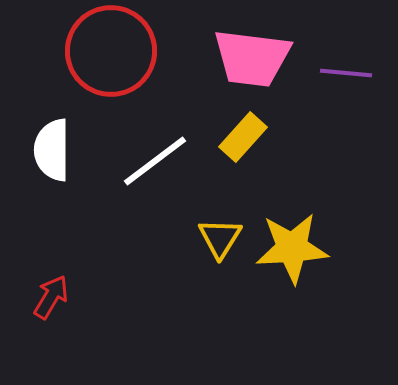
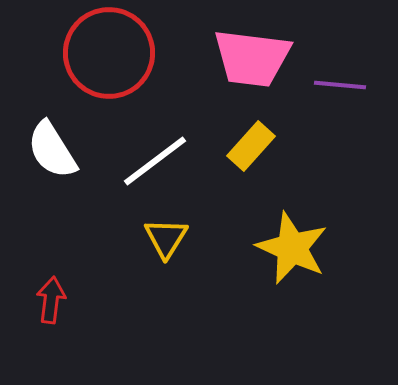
red circle: moved 2 px left, 2 px down
purple line: moved 6 px left, 12 px down
yellow rectangle: moved 8 px right, 9 px down
white semicircle: rotated 32 degrees counterclockwise
yellow triangle: moved 54 px left
yellow star: rotated 28 degrees clockwise
red arrow: moved 3 px down; rotated 24 degrees counterclockwise
